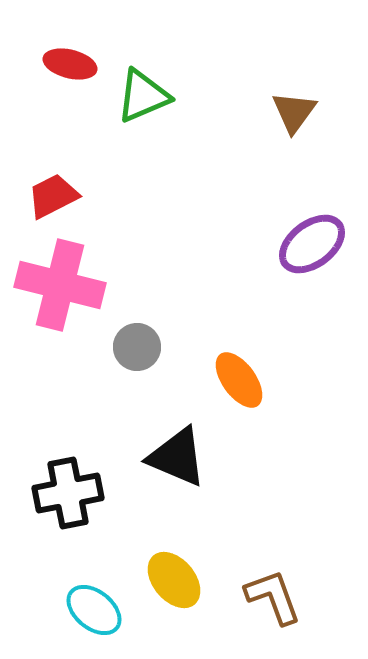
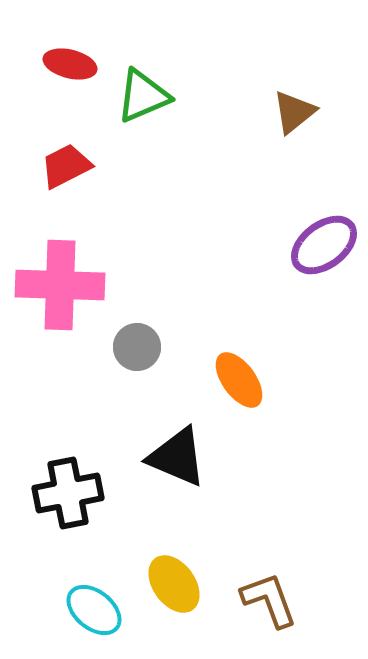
brown triangle: rotated 15 degrees clockwise
red trapezoid: moved 13 px right, 30 px up
purple ellipse: moved 12 px right, 1 px down
pink cross: rotated 12 degrees counterclockwise
yellow ellipse: moved 4 px down; rotated 4 degrees clockwise
brown L-shape: moved 4 px left, 3 px down
